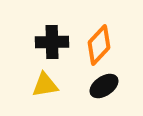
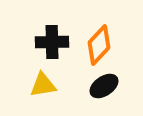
yellow triangle: moved 2 px left
